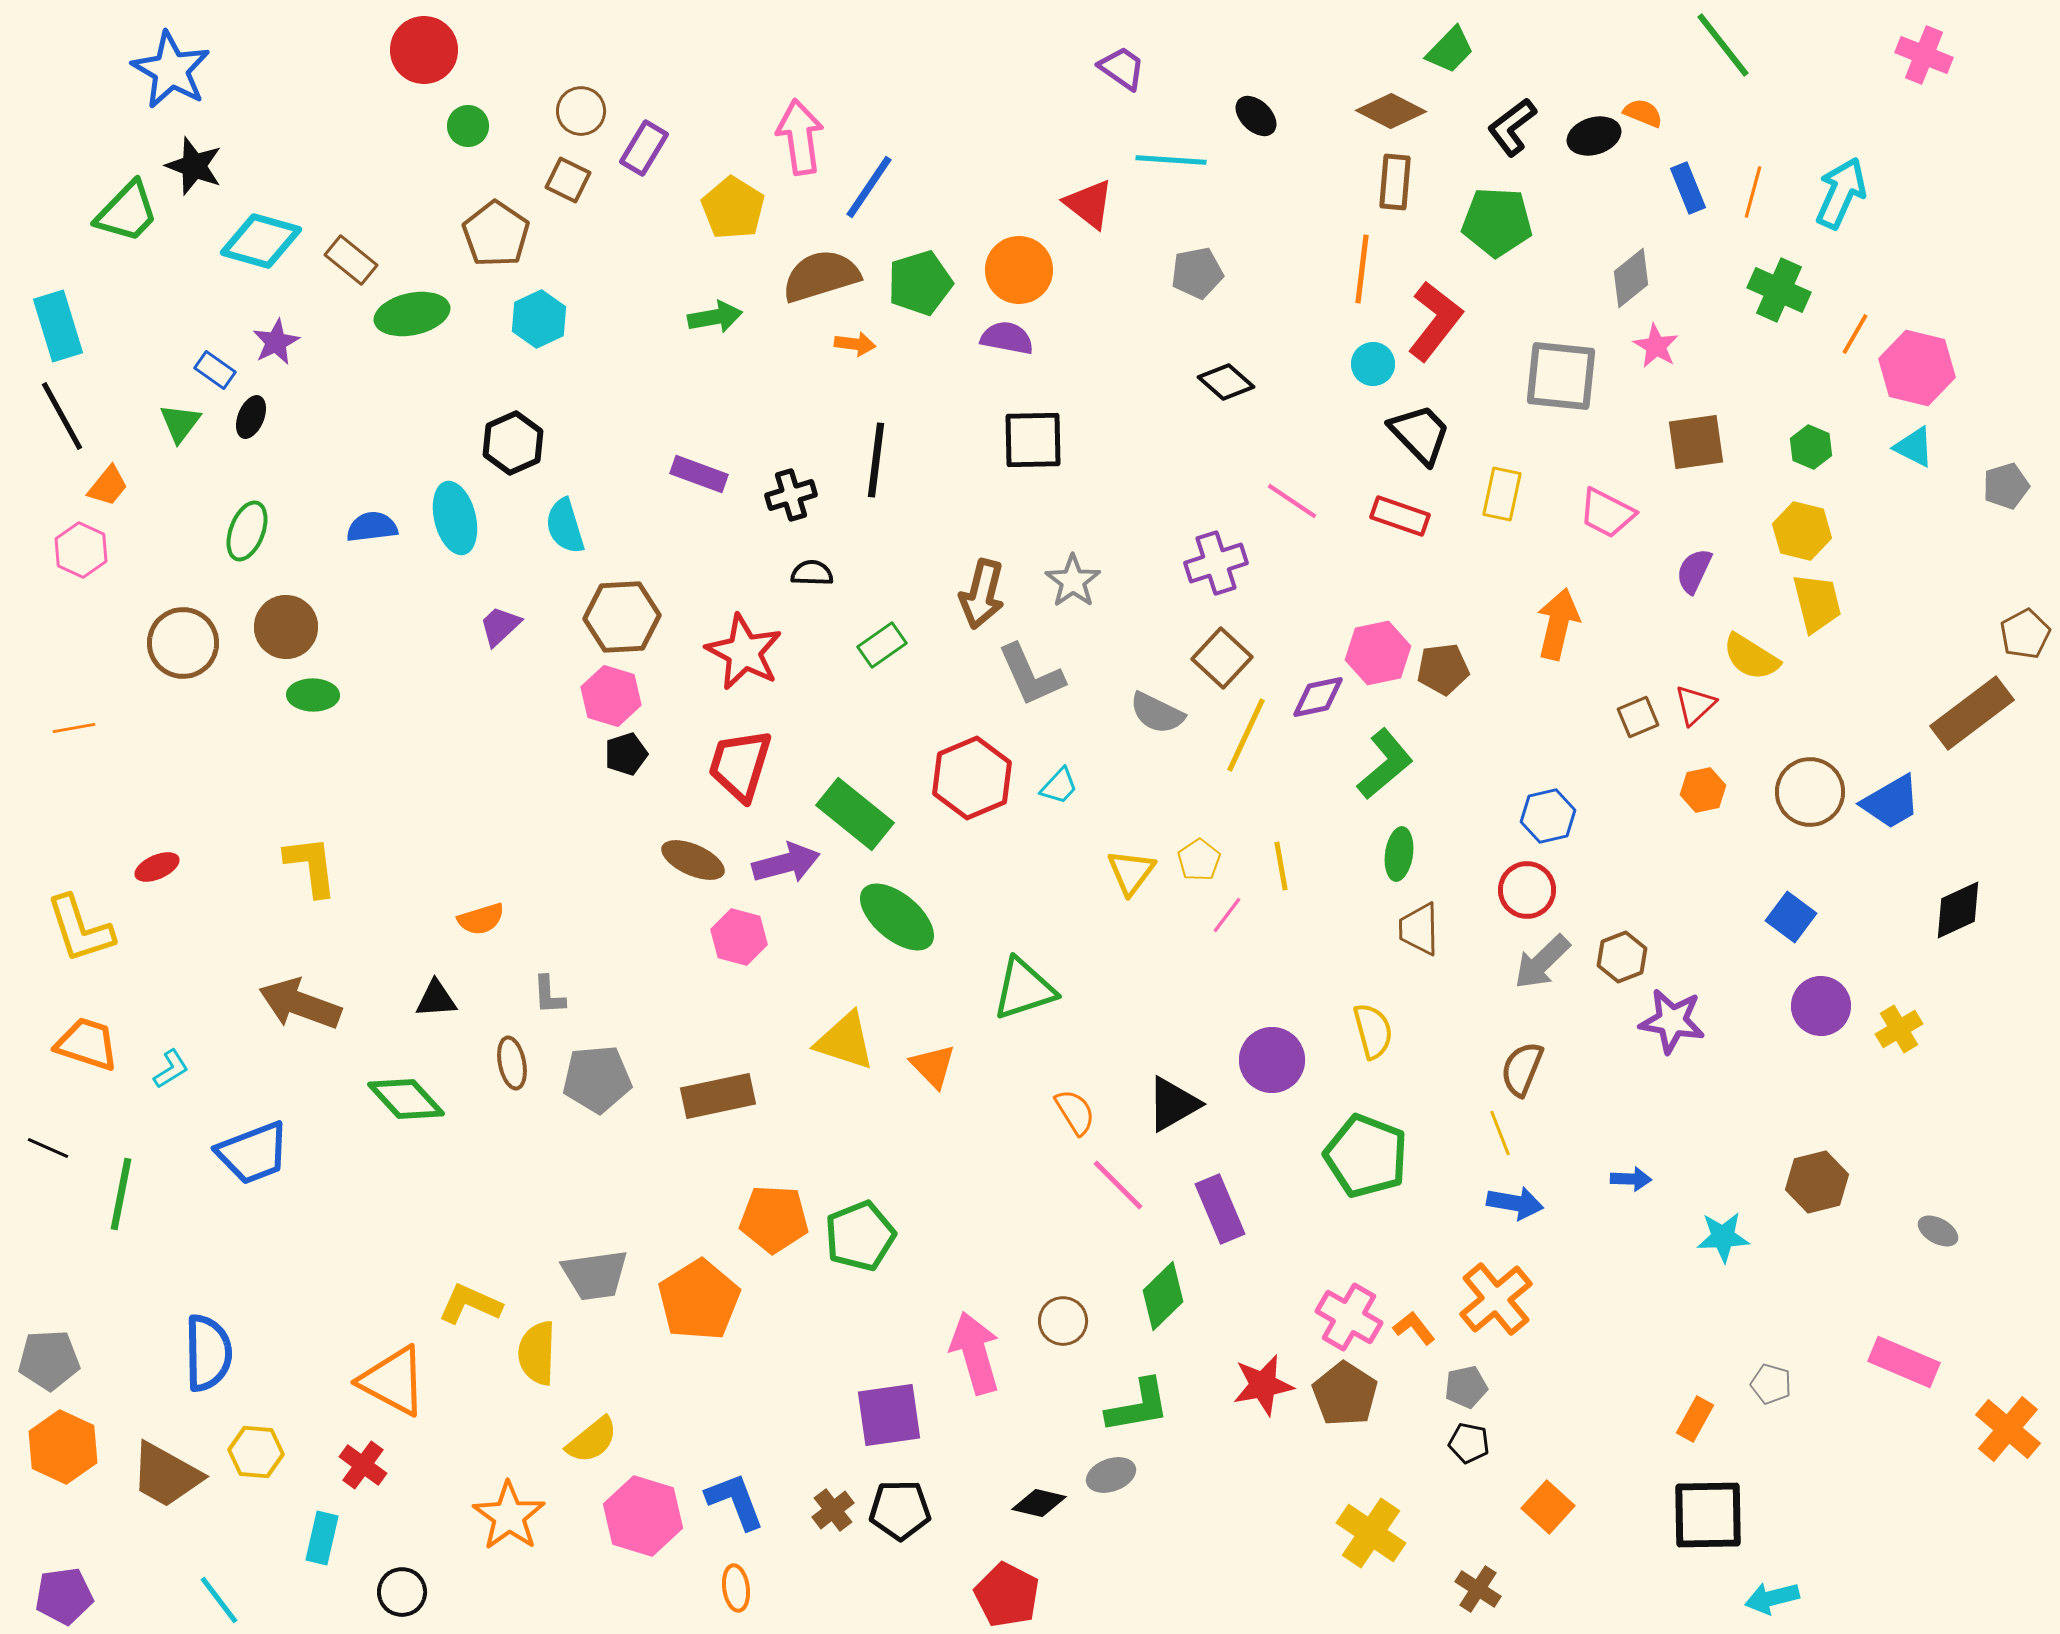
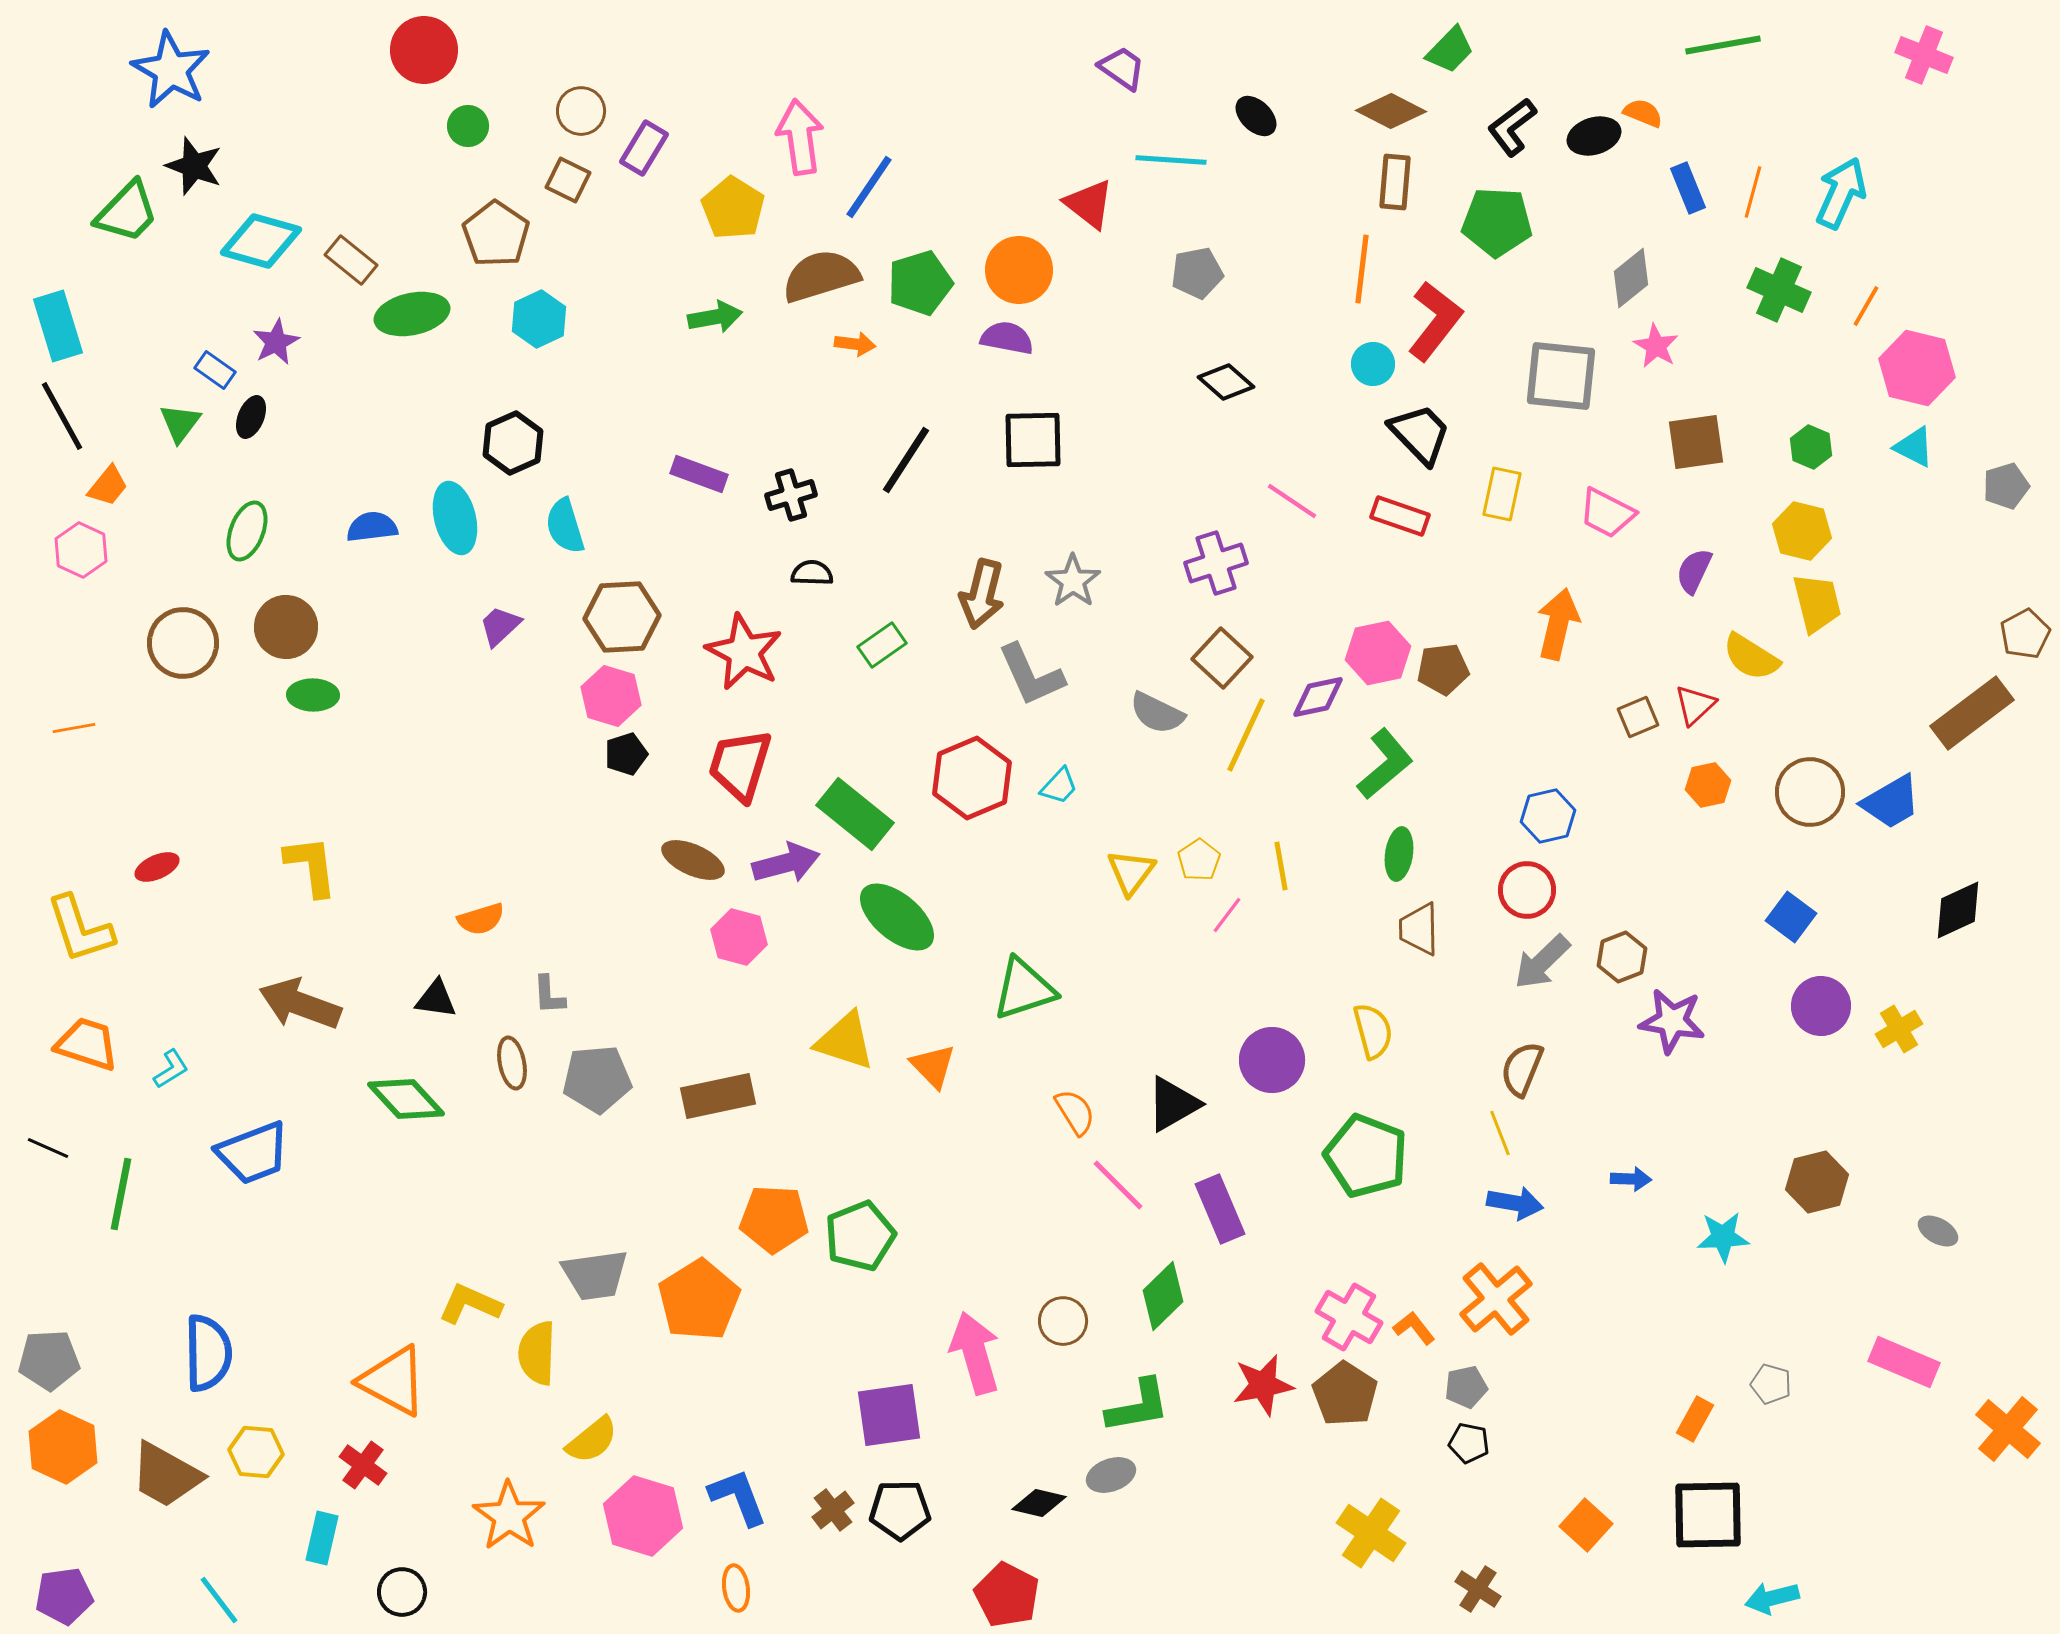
green line at (1723, 45): rotated 62 degrees counterclockwise
orange line at (1855, 334): moved 11 px right, 28 px up
black line at (876, 460): moved 30 px right; rotated 26 degrees clockwise
orange hexagon at (1703, 790): moved 5 px right, 5 px up
black triangle at (436, 999): rotated 12 degrees clockwise
blue L-shape at (735, 1501): moved 3 px right, 4 px up
orange square at (1548, 1507): moved 38 px right, 18 px down
